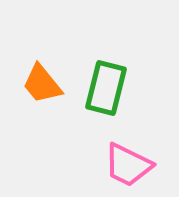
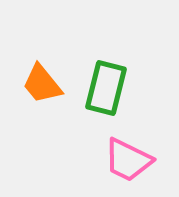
pink trapezoid: moved 5 px up
